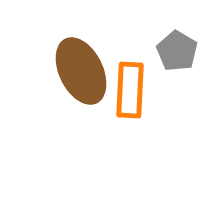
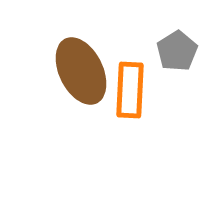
gray pentagon: rotated 9 degrees clockwise
